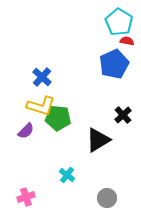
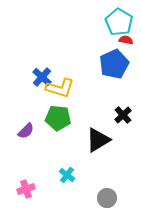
red semicircle: moved 1 px left, 1 px up
yellow L-shape: moved 19 px right, 18 px up
pink cross: moved 8 px up
